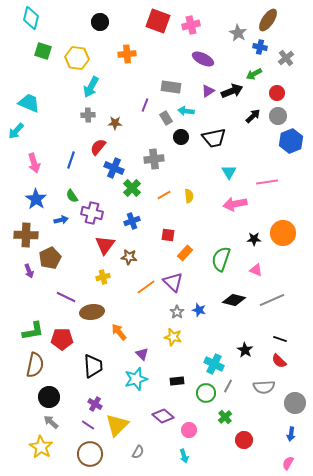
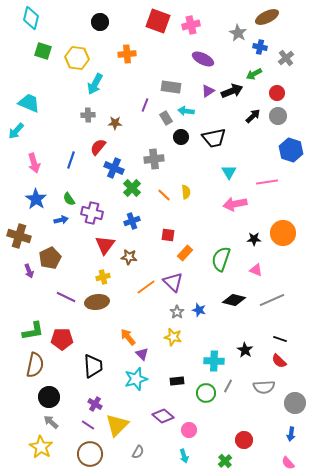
brown ellipse at (268, 20): moved 1 px left, 3 px up; rotated 30 degrees clockwise
cyan arrow at (91, 87): moved 4 px right, 3 px up
blue hexagon at (291, 141): moved 9 px down; rotated 20 degrees counterclockwise
orange line at (164, 195): rotated 72 degrees clockwise
green semicircle at (72, 196): moved 3 px left, 3 px down
yellow semicircle at (189, 196): moved 3 px left, 4 px up
brown cross at (26, 235): moved 7 px left, 1 px down; rotated 15 degrees clockwise
brown ellipse at (92, 312): moved 5 px right, 10 px up
orange arrow at (119, 332): moved 9 px right, 5 px down
cyan cross at (214, 364): moved 3 px up; rotated 24 degrees counterclockwise
green cross at (225, 417): moved 44 px down
pink semicircle at (288, 463): rotated 72 degrees counterclockwise
